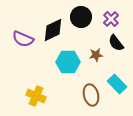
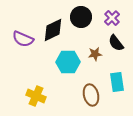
purple cross: moved 1 px right, 1 px up
brown star: moved 1 px left, 1 px up
cyan rectangle: moved 2 px up; rotated 36 degrees clockwise
